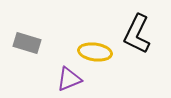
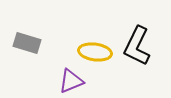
black L-shape: moved 12 px down
purple triangle: moved 2 px right, 2 px down
